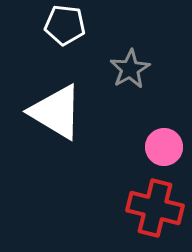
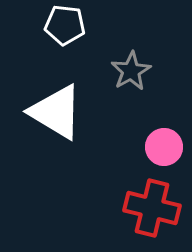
gray star: moved 1 px right, 2 px down
red cross: moved 3 px left
